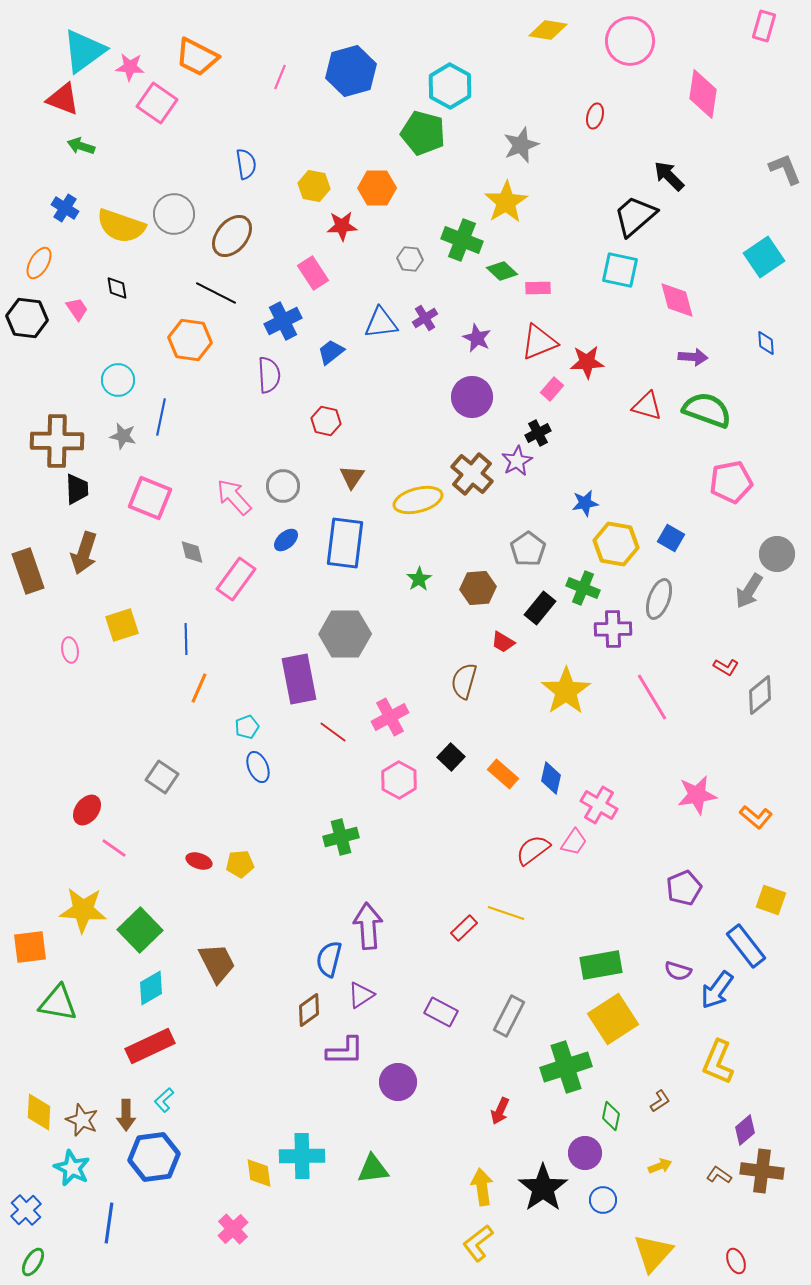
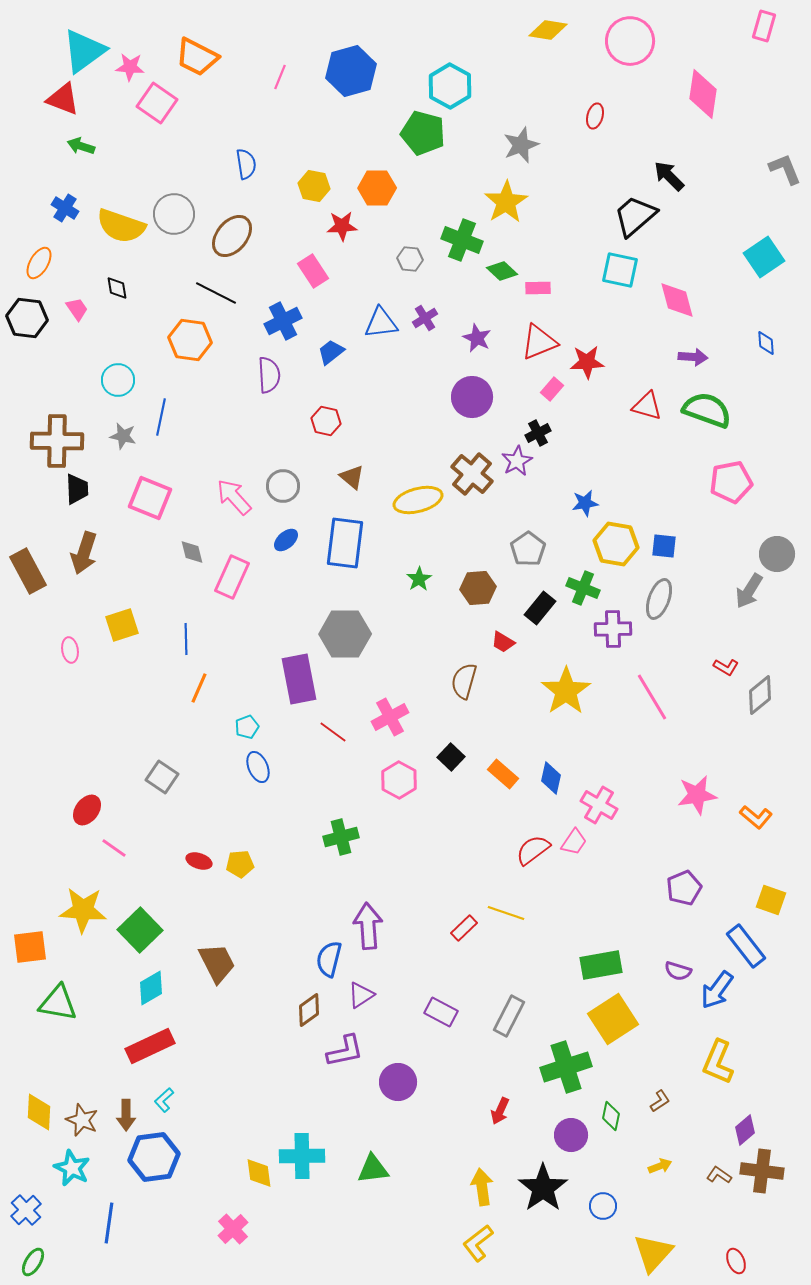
pink rectangle at (313, 273): moved 2 px up
brown triangle at (352, 477): rotated 24 degrees counterclockwise
blue square at (671, 538): moved 7 px left, 8 px down; rotated 24 degrees counterclockwise
brown rectangle at (28, 571): rotated 9 degrees counterclockwise
pink rectangle at (236, 579): moved 4 px left, 2 px up; rotated 12 degrees counterclockwise
purple L-shape at (345, 1051): rotated 12 degrees counterclockwise
purple circle at (585, 1153): moved 14 px left, 18 px up
blue circle at (603, 1200): moved 6 px down
